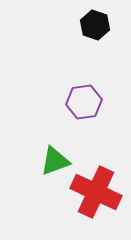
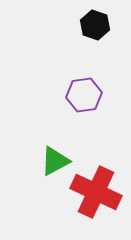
purple hexagon: moved 7 px up
green triangle: rotated 8 degrees counterclockwise
